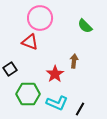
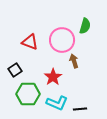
pink circle: moved 22 px right, 22 px down
green semicircle: rotated 119 degrees counterclockwise
brown arrow: rotated 24 degrees counterclockwise
black square: moved 5 px right, 1 px down
red star: moved 2 px left, 3 px down
black line: rotated 56 degrees clockwise
